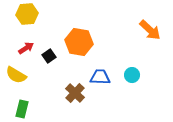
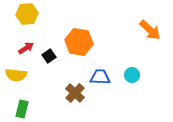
yellow semicircle: rotated 25 degrees counterclockwise
